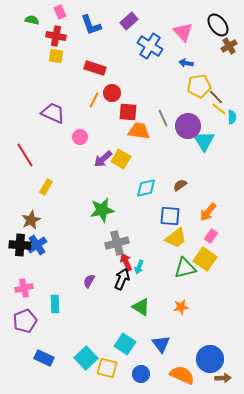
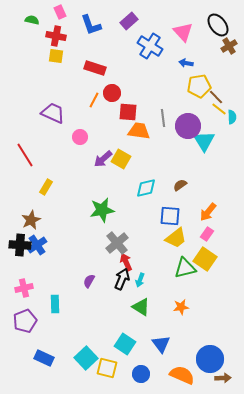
gray line at (163, 118): rotated 18 degrees clockwise
pink rectangle at (211, 236): moved 4 px left, 2 px up
gray cross at (117, 243): rotated 25 degrees counterclockwise
cyan arrow at (139, 267): moved 1 px right, 13 px down
